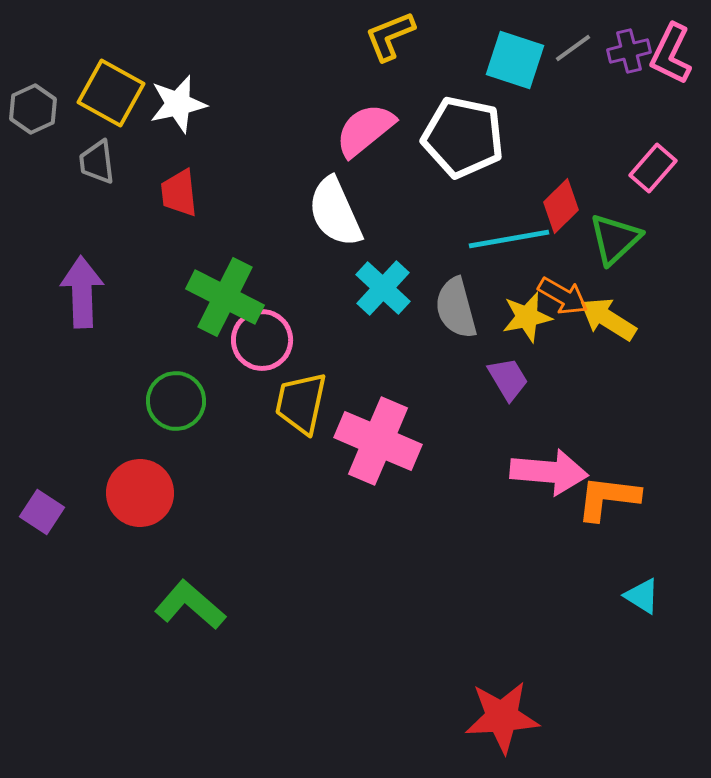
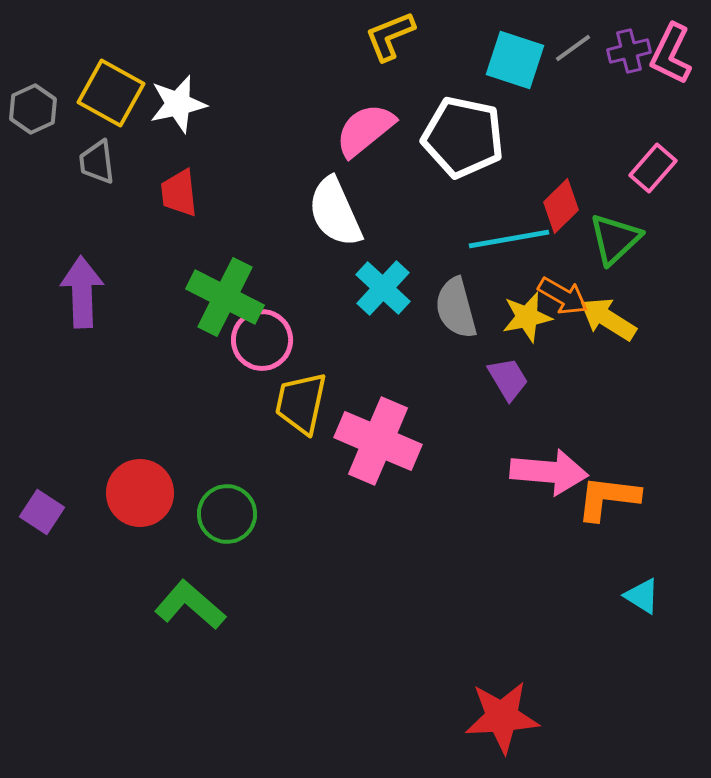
green circle: moved 51 px right, 113 px down
